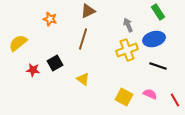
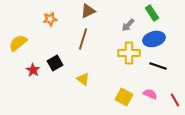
green rectangle: moved 6 px left, 1 px down
orange star: rotated 24 degrees counterclockwise
gray arrow: rotated 112 degrees counterclockwise
yellow cross: moved 2 px right, 3 px down; rotated 20 degrees clockwise
red star: rotated 24 degrees clockwise
